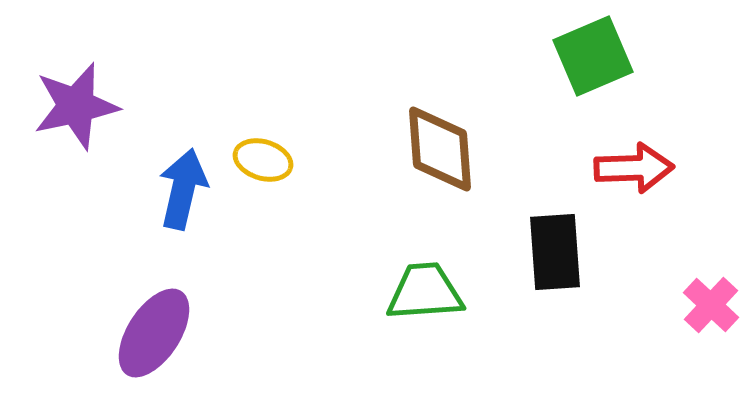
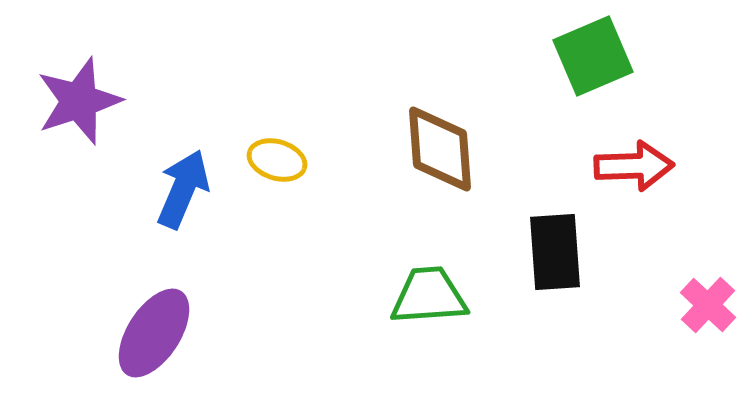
purple star: moved 3 px right, 5 px up; rotated 6 degrees counterclockwise
yellow ellipse: moved 14 px right
red arrow: moved 2 px up
blue arrow: rotated 10 degrees clockwise
green trapezoid: moved 4 px right, 4 px down
pink cross: moved 3 px left
